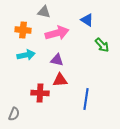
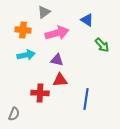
gray triangle: rotated 48 degrees counterclockwise
